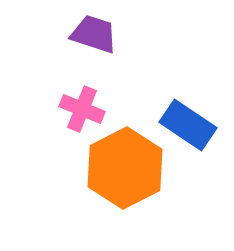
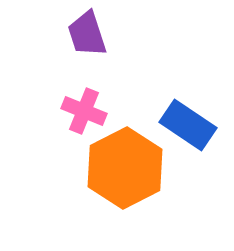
purple trapezoid: moved 7 px left; rotated 126 degrees counterclockwise
pink cross: moved 2 px right, 2 px down
